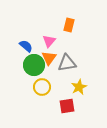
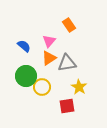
orange rectangle: rotated 48 degrees counterclockwise
blue semicircle: moved 2 px left
orange triangle: rotated 21 degrees clockwise
green circle: moved 8 px left, 11 px down
yellow star: rotated 14 degrees counterclockwise
